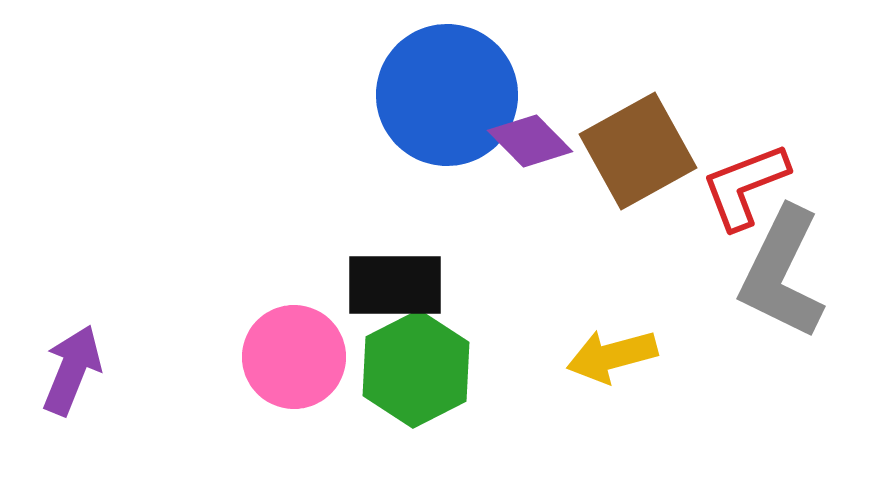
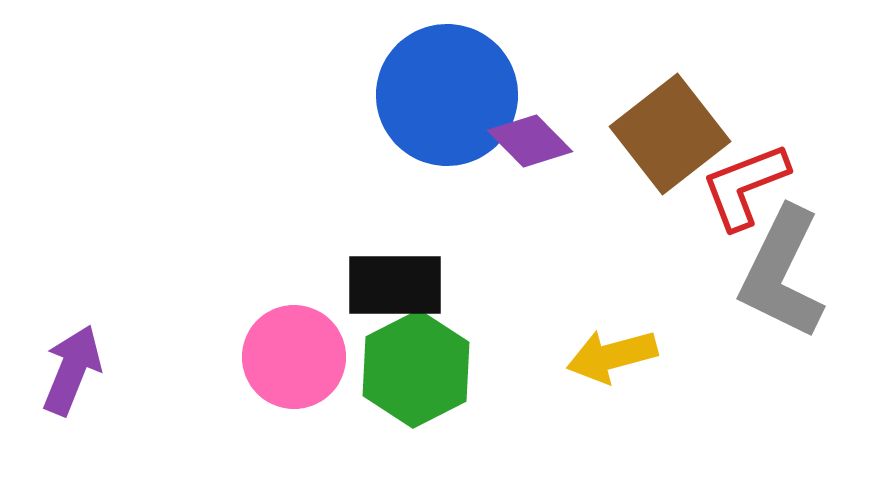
brown square: moved 32 px right, 17 px up; rotated 9 degrees counterclockwise
